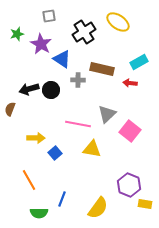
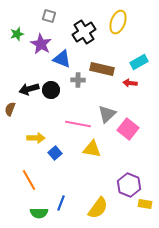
gray square: rotated 24 degrees clockwise
yellow ellipse: rotated 75 degrees clockwise
blue triangle: rotated 12 degrees counterclockwise
pink square: moved 2 px left, 2 px up
blue line: moved 1 px left, 4 px down
